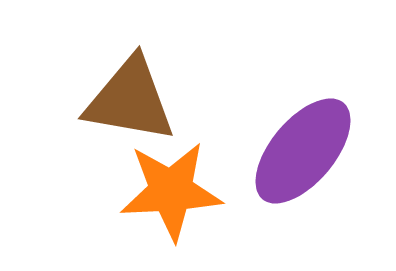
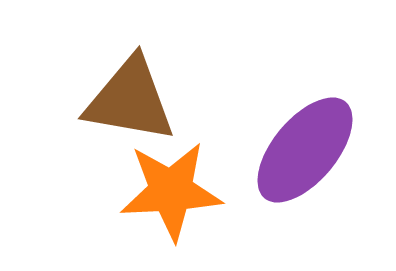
purple ellipse: moved 2 px right, 1 px up
